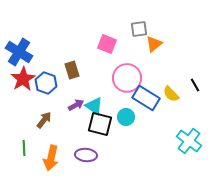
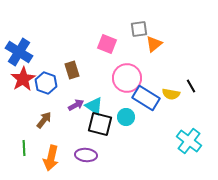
black line: moved 4 px left, 1 px down
yellow semicircle: rotated 36 degrees counterclockwise
